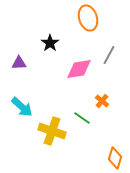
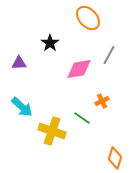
orange ellipse: rotated 25 degrees counterclockwise
orange cross: rotated 24 degrees clockwise
